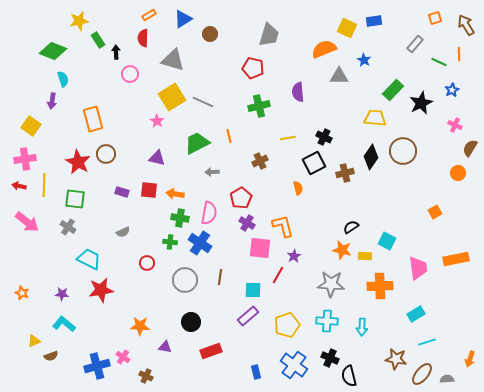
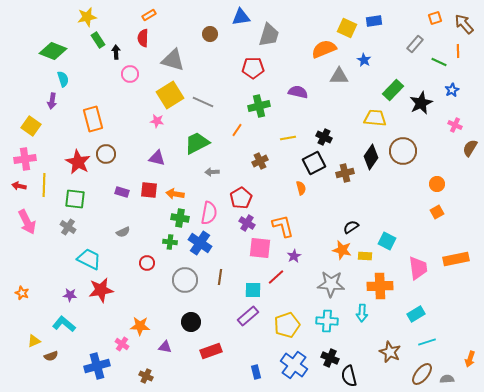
blue triangle at (183, 19): moved 58 px right, 2 px up; rotated 24 degrees clockwise
yellow star at (79, 21): moved 8 px right, 4 px up
brown arrow at (466, 25): moved 2 px left, 1 px up; rotated 10 degrees counterclockwise
orange line at (459, 54): moved 1 px left, 3 px up
red pentagon at (253, 68): rotated 15 degrees counterclockwise
purple semicircle at (298, 92): rotated 108 degrees clockwise
yellow square at (172, 97): moved 2 px left, 2 px up
pink star at (157, 121): rotated 24 degrees counterclockwise
orange line at (229, 136): moved 8 px right, 6 px up; rotated 48 degrees clockwise
orange circle at (458, 173): moved 21 px left, 11 px down
orange semicircle at (298, 188): moved 3 px right
orange square at (435, 212): moved 2 px right
pink arrow at (27, 222): rotated 25 degrees clockwise
red line at (278, 275): moved 2 px left, 2 px down; rotated 18 degrees clockwise
purple star at (62, 294): moved 8 px right, 1 px down
cyan arrow at (362, 327): moved 14 px up
pink cross at (123, 357): moved 1 px left, 13 px up
brown star at (396, 359): moved 6 px left, 7 px up; rotated 15 degrees clockwise
